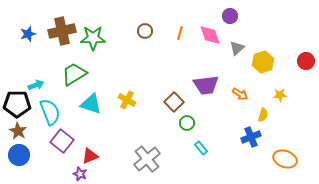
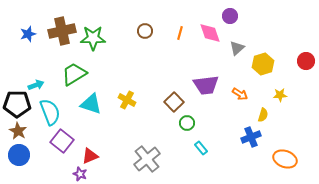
pink diamond: moved 2 px up
yellow hexagon: moved 2 px down
